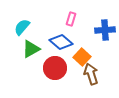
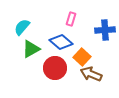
brown arrow: rotated 50 degrees counterclockwise
